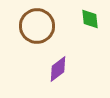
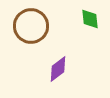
brown circle: moved 6 px left
